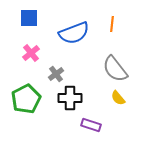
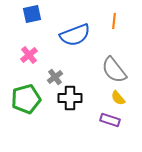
blue square: moved 3 px right, 4 px up; rotated 12 degrees counterclockwise
orange line: moved 2 px right, 3 px up
blue semicircle: moved 1 px right, 2 px down
pink cross: moved 2 px left, 2 px down
gray semicircle: moved 1 px left, 1 px down
gray cross: moved 1 px left, 3 px down
green pentagon: rotated 12 degrees clockwise
purple rectangle: moved 19 px right, 5 px up
